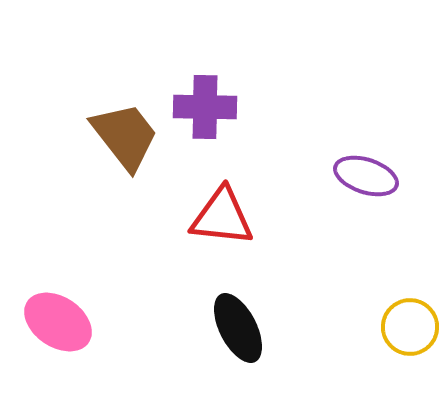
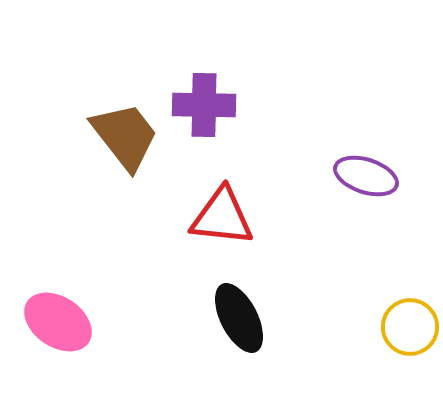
purple cross: moved 1 px left, 2 px up
black ellipse: moved 1 px right, 10 px up
